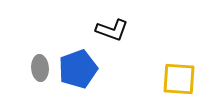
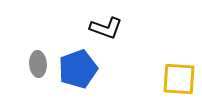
black L-shape: moved 6 px left, 2 px up
gray ellipse: moved 2 px left, 4 px up
